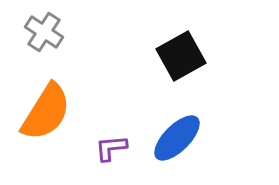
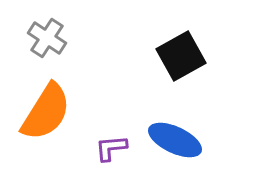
gray cross: moved 3 px right, 6 px down
blue ellipse: moved 2 px left, 2 px down; rotated 70 degrees clockwise
